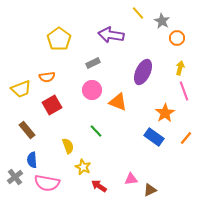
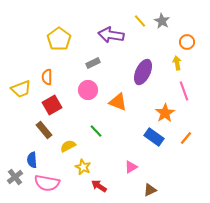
yellow line: moved 2 px right, 8 px down
orange circle: moved 10 px right, 4 px down
yellow arrow: moved 3 px left, 5 px up; rotated 24 degrees counterclockwise
orange semicircle: rotated 98 degrees clockwise
pink circle: moved 4 px left
brown rectangle: moved 17 px right
yellow semicircle: rotated 98 degrees counterclockwise
pink triangle: moved 12 px up; rotated 24 degrees counterclockwise
